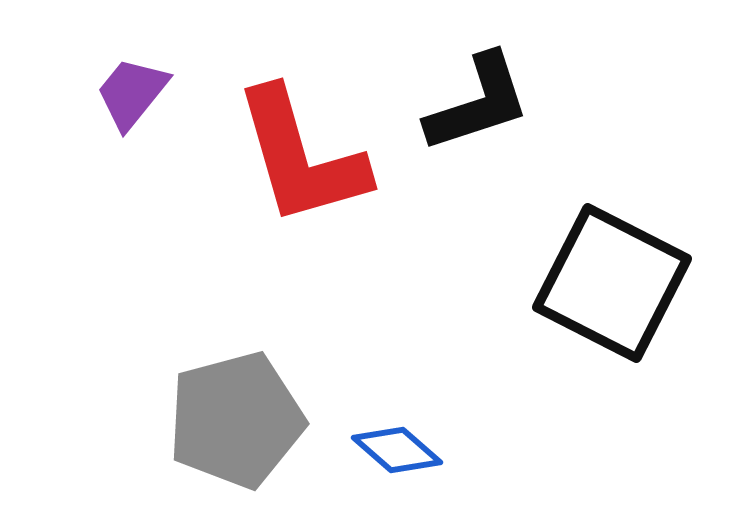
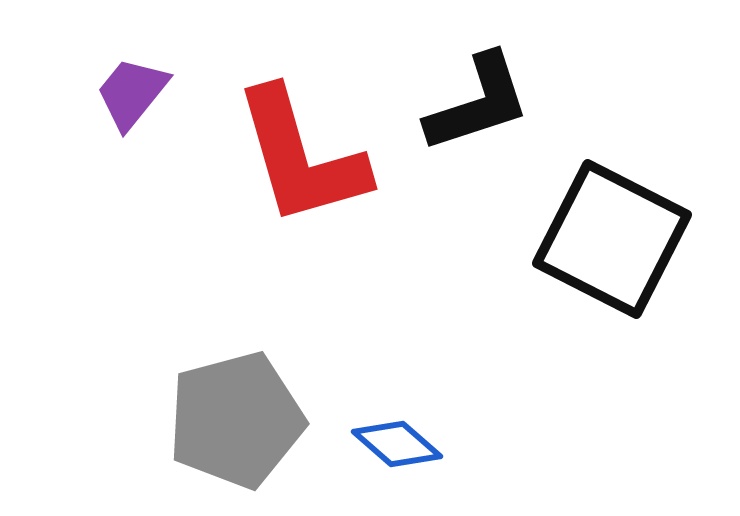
black square: moved 44 px up
blue diamond: moved 6 px up
